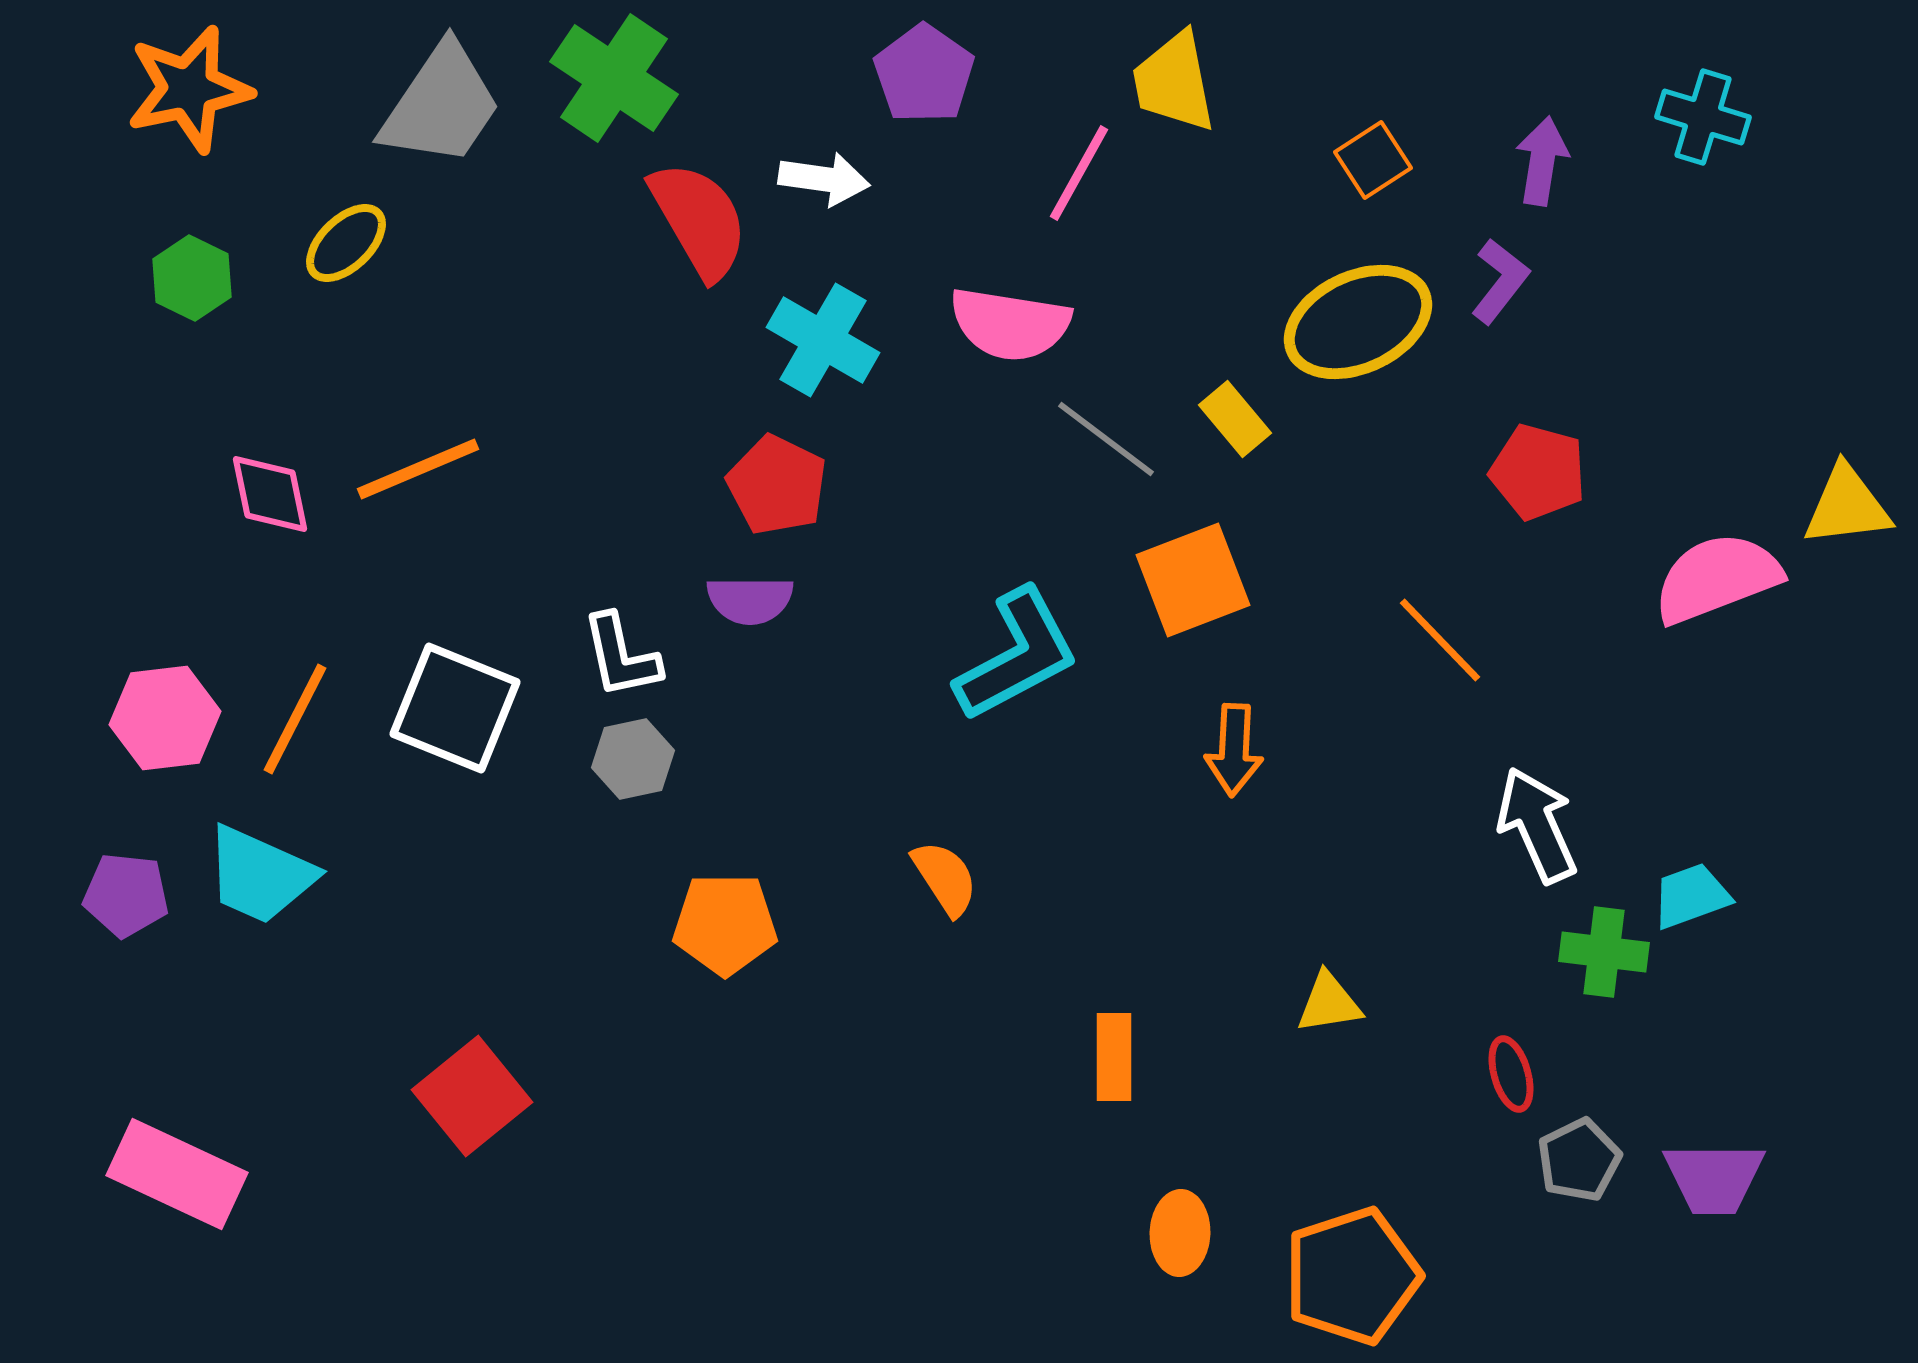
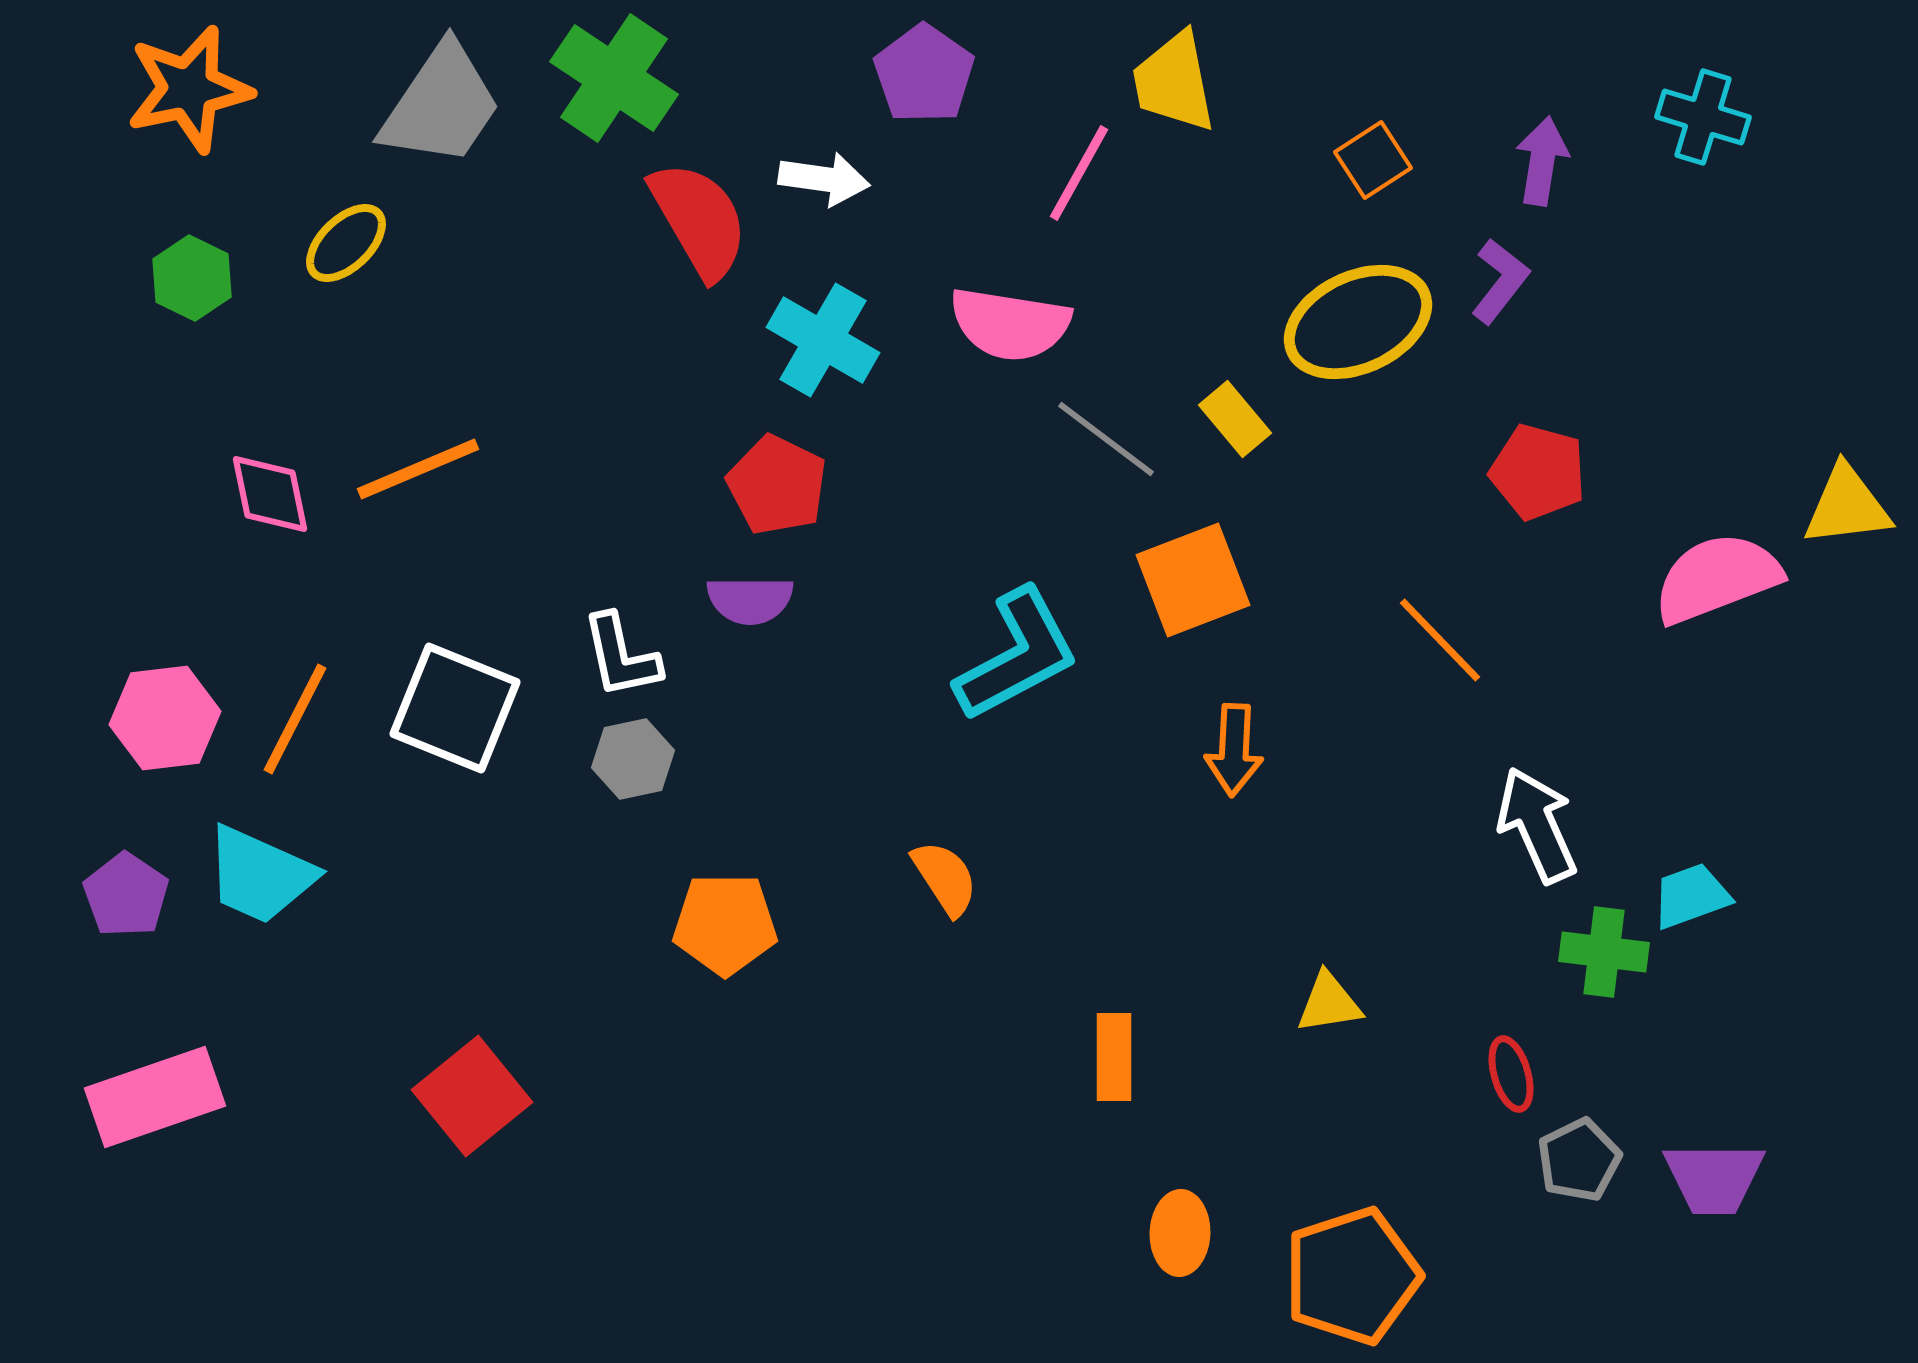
purple pentagon at (126, 895): rotated 28 degrees clockwise
pink rectangle at (177, 1174): moved 22 px left, 77 px up; rotated 44 degrees counterclockwise
